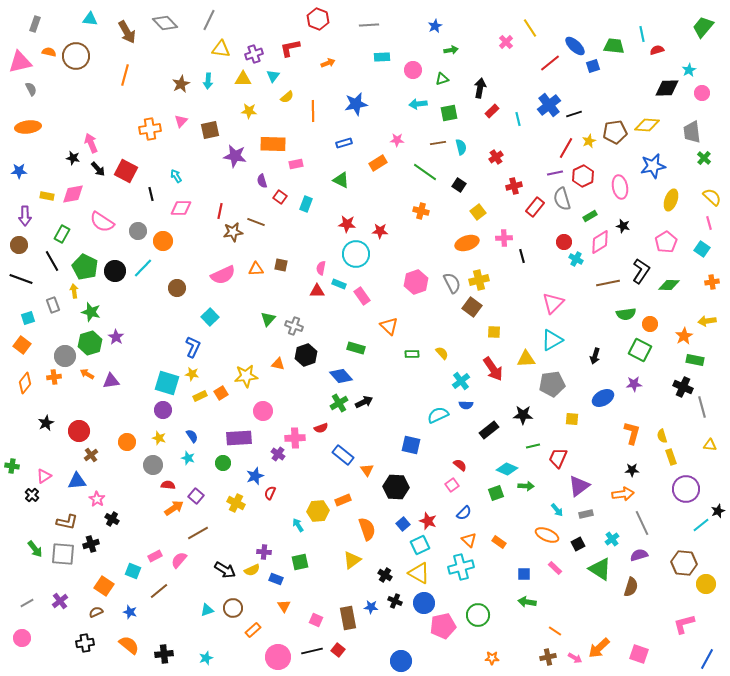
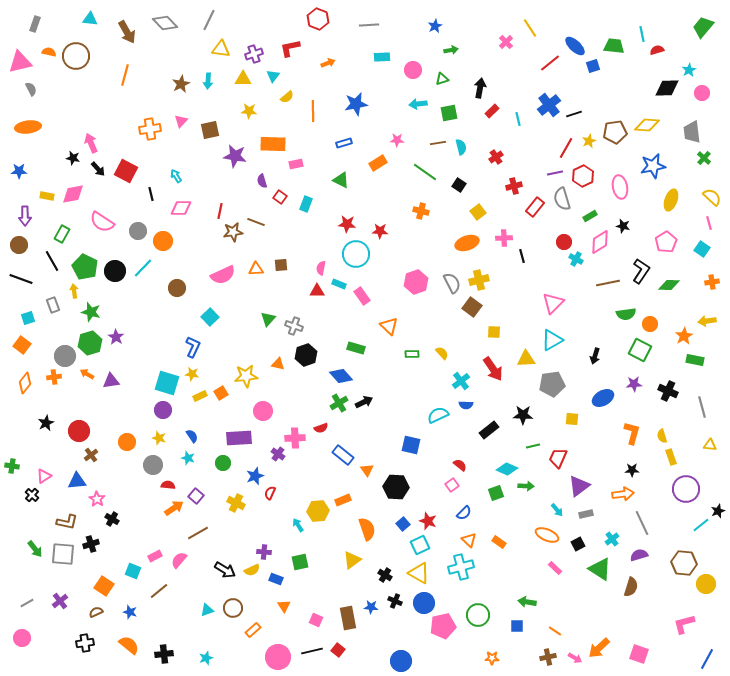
brown square at (281, 265): rotated 16 degrees counterclockwise
black cross at (683, 387): moved 15 px left, 4 px down
blue square at (524, 574): moved 7 px left, 52 px down
